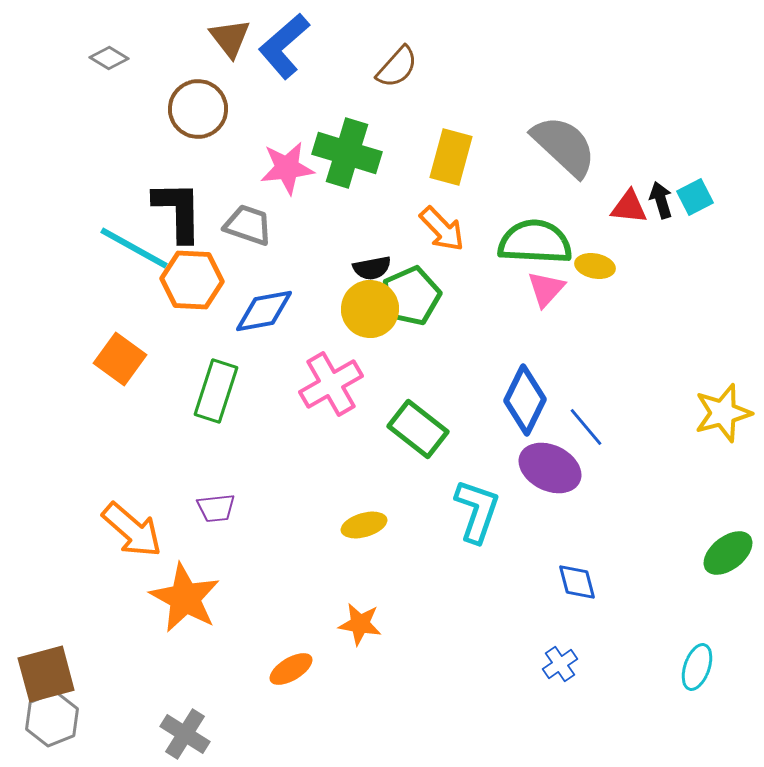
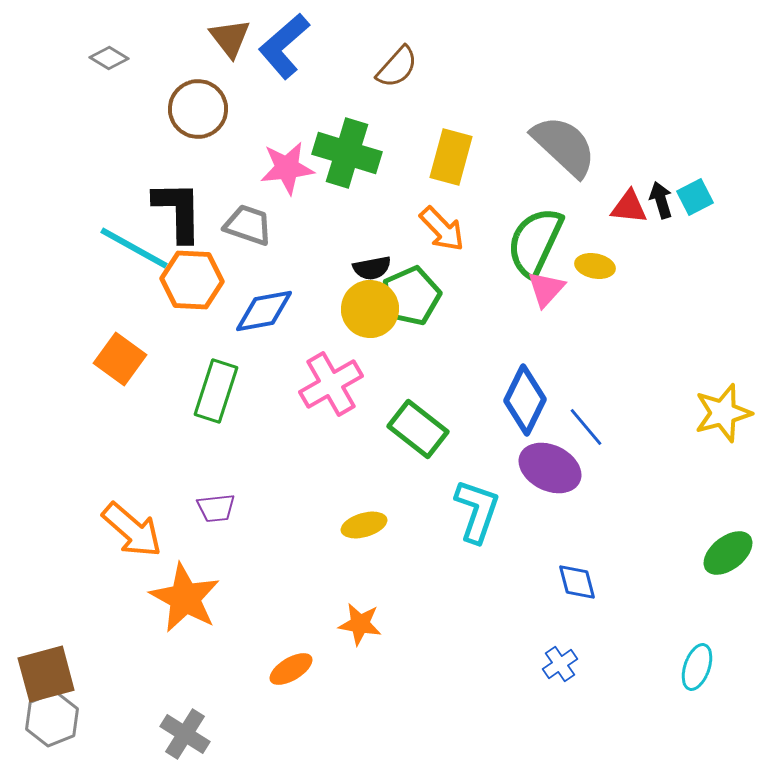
green semicircle at (535, 242): rotated 68 degrees counterclockwise
